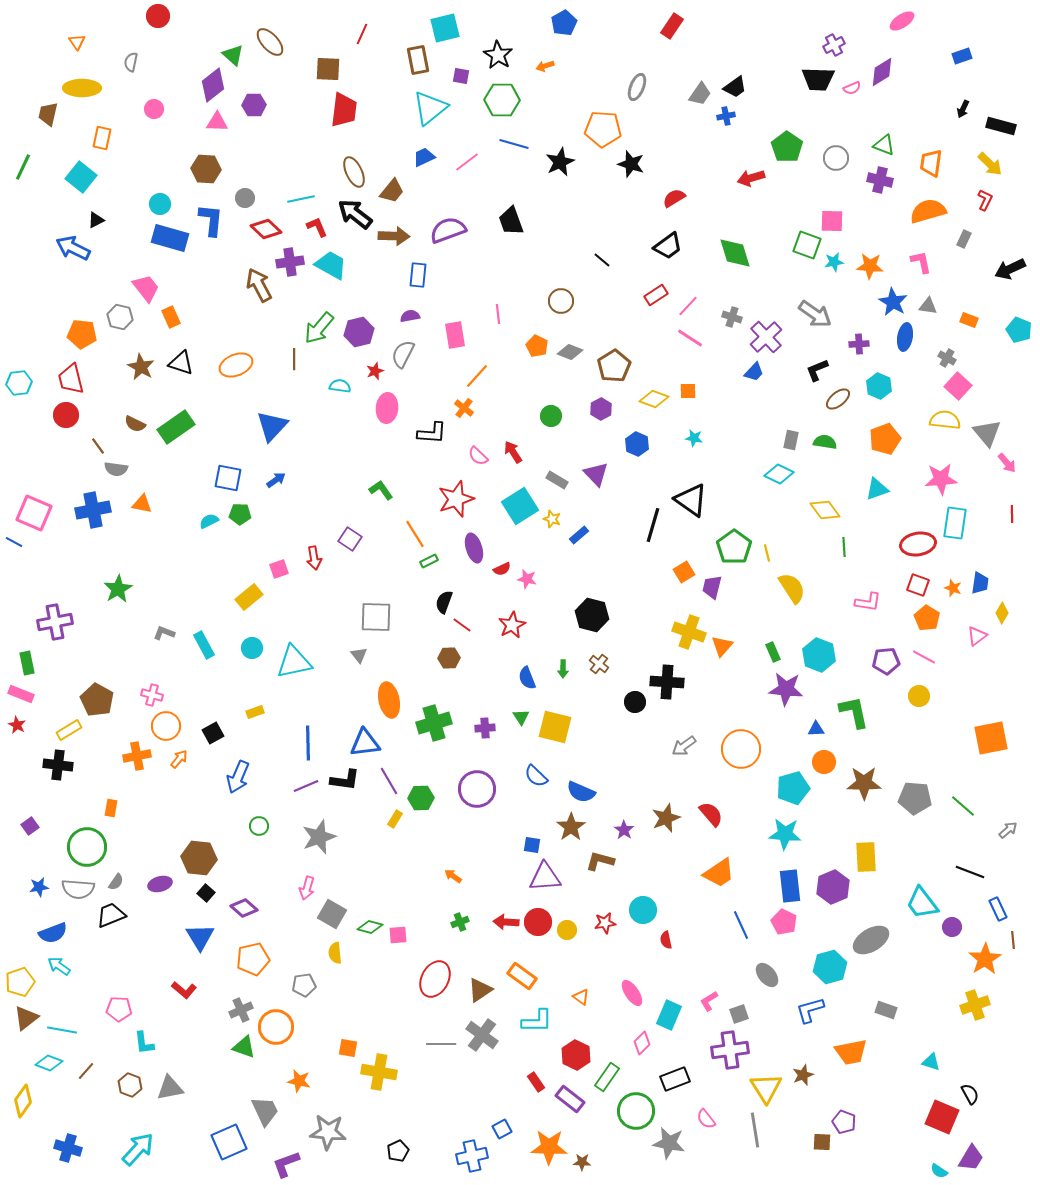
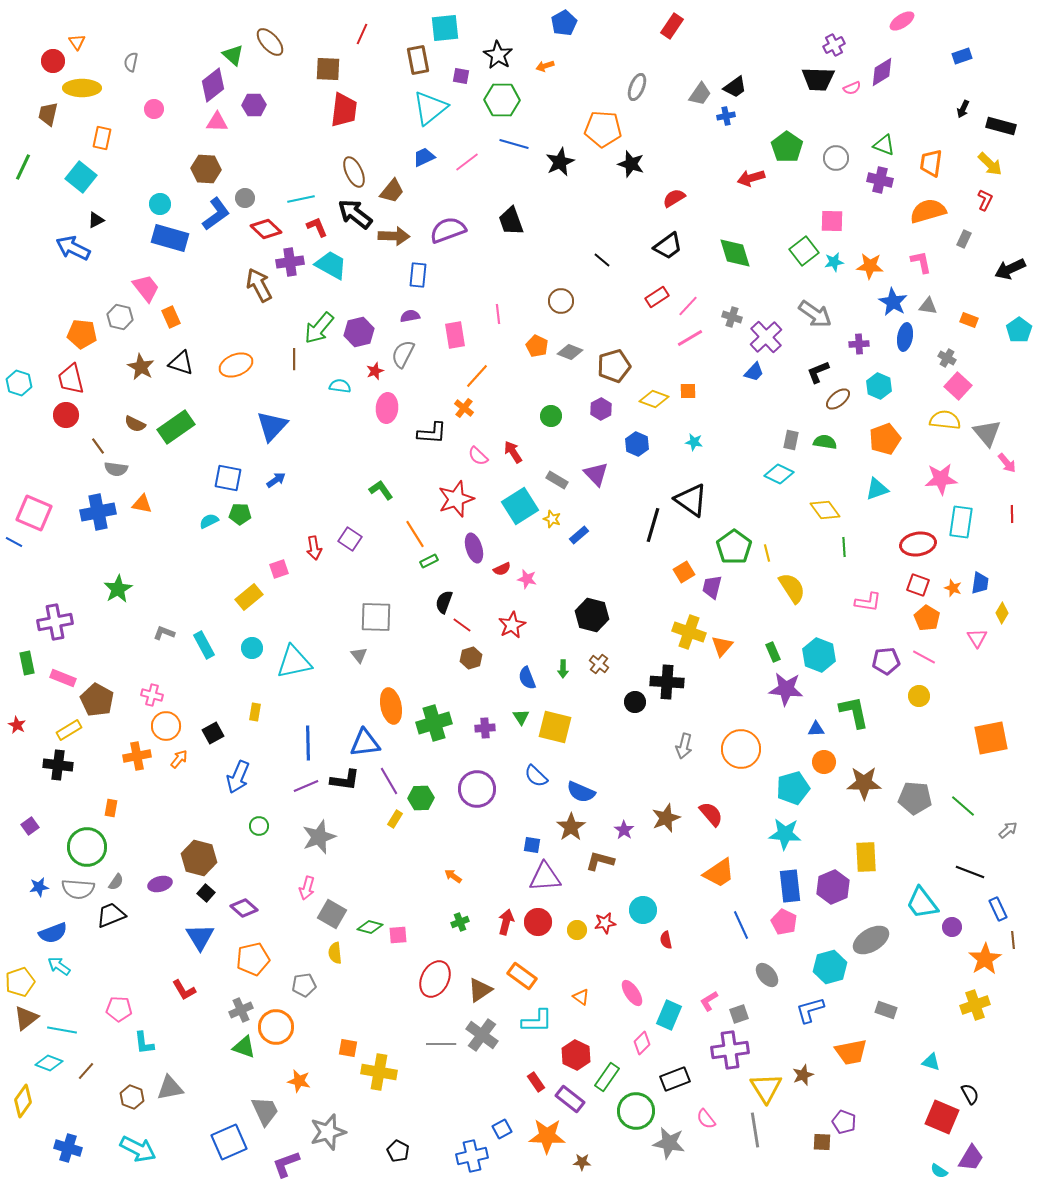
red circle at (158, 16): moved 105 px left, 45 px down
cyan square at (445, 28): rotated 8 degrees clockwise
blue L-shape at (211, 220): moved 5 px right, 6 px up; rotated 48 degrees clockwise
green square at (807, 245): moved 3 px left, 6 px down; rotated 32 degrees clockwise
red rectangle at (656, 295): moved 1 px right, 2 px down
cyan pentagon at (1019, 330): rotated 15 degrees clockwise
pink line at (690, 338): rotated 64 degrees counterclockwise
brown pentagon at (614, 366): rotated 16 degrees clockwise
black L-shape at (817, 370): moved 1 px right, 2 px down
cyan hexagon at (19, 383): rotated 25 degrees clockwise
cyan star at (694, 438): moved 4 px down
blue cross at (93, 510): moved 5 px right, 2 px down
cyan rectangle at (955, 523): moved 6 px right, 1 px up
red arrow at (314, 558): moved 10 px up
pink triangle at (977, 636): moved 2 px down; rotated 25 degrees counterclockwise
brown hexagon at (449, 658): moved 22 px right; rotated 15 degrees counterclockwise
pink rectangle at (21, 694): moved 42 px right, 16 px up
orange ellipse at (389, 700): moved 2 px right, 6 px down
yellow rectangle at (255, 712): rotated 60 degrees counterclockwise
gray arrow at (684, 746): rotated 40 degrees counterclockwise
brown hexagon at (199, 858): rotated 8 degrees clockwise
red arrow at (506, 922): rotated 100 degrees clockwise
yellow circle at (567, 930): moved 10 px right
red L-shape at (184, 990): rotated 20 degrees clockwise
brown hexagon at (130, 1085): moved 2 px right, 12 px down
gray star at (328, 1132): rotated 21 degrees counterclockwise
orange star at (549, 1147): moved 2 px left, 11 px up
cyan arrow at (138, 1149): rotated 75 degrees clockwise
black pentagon at (398, 1151): rotated 20 degrees counterclockwise
